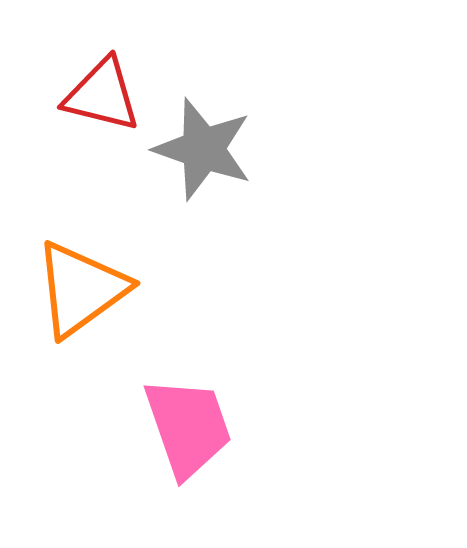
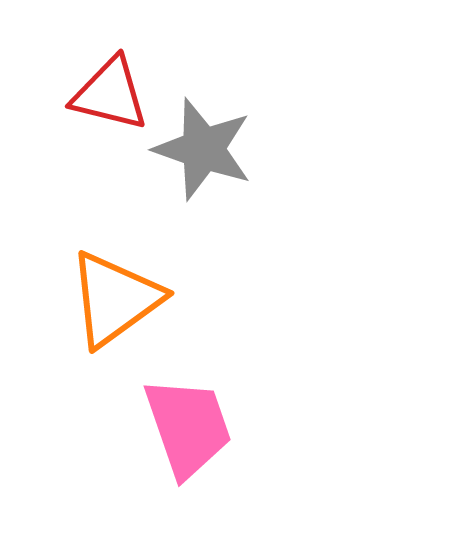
red triangle: moved 8 px right, 1 px up
orange triangle: moved 34 px right, 10 px down
